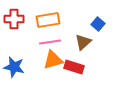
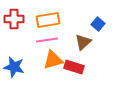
pink line: moved 3 px left, 2 px up
